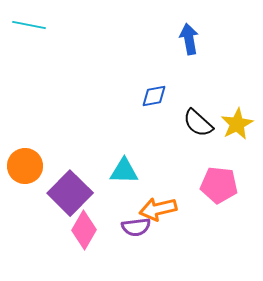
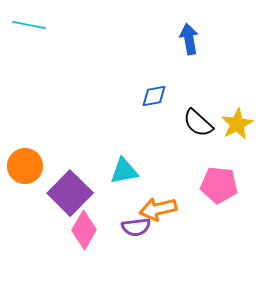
cyan triangle: rotated 12 degrees counterclockwise
